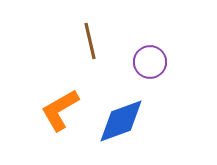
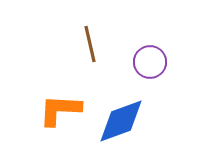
brown line: moved 3 px down
orange L-shape: rotated 33 degrees clockwise
